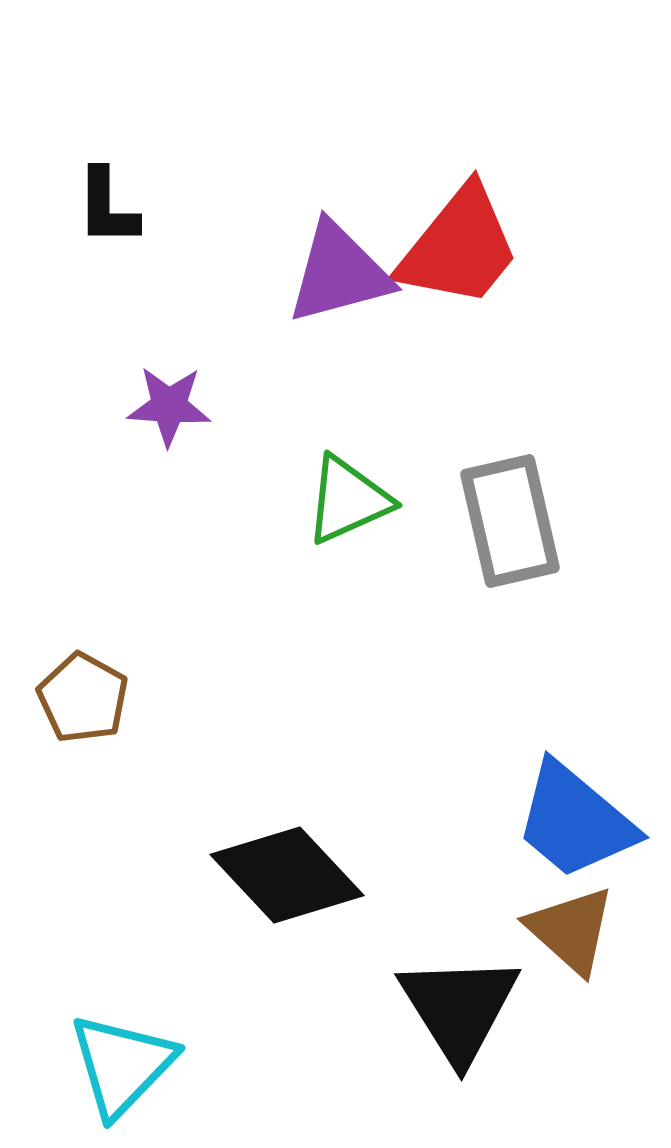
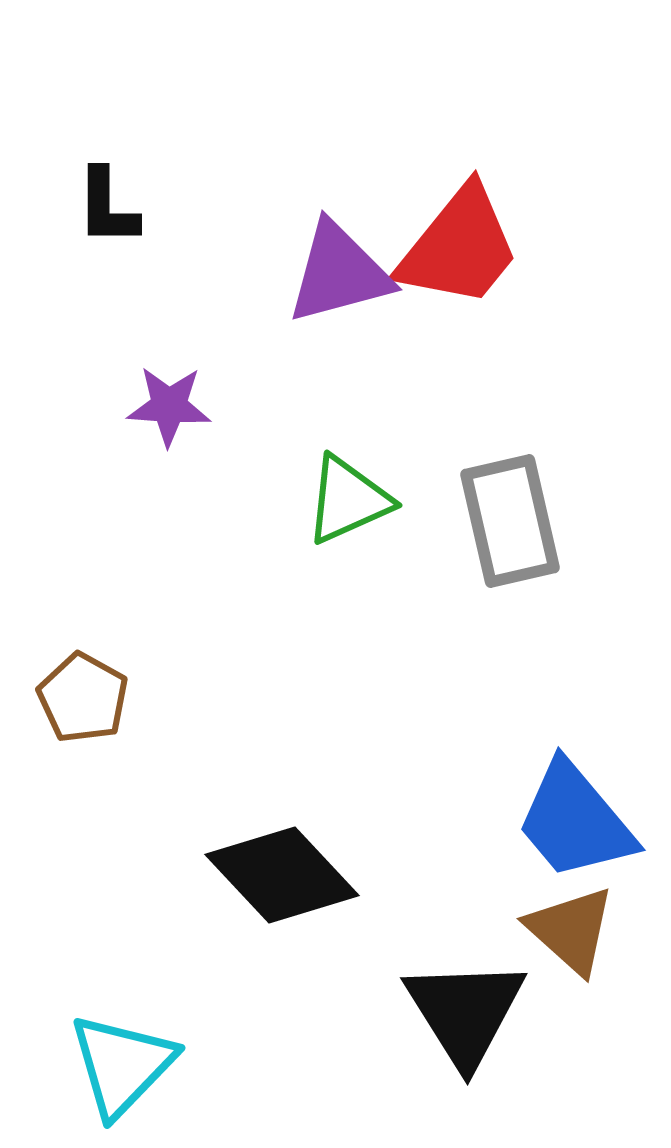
blue trapezoid: rotated 10 degrees clockwise
black diamond: moved 5 px left
black triangle: moved 6 px right, 4 px down
